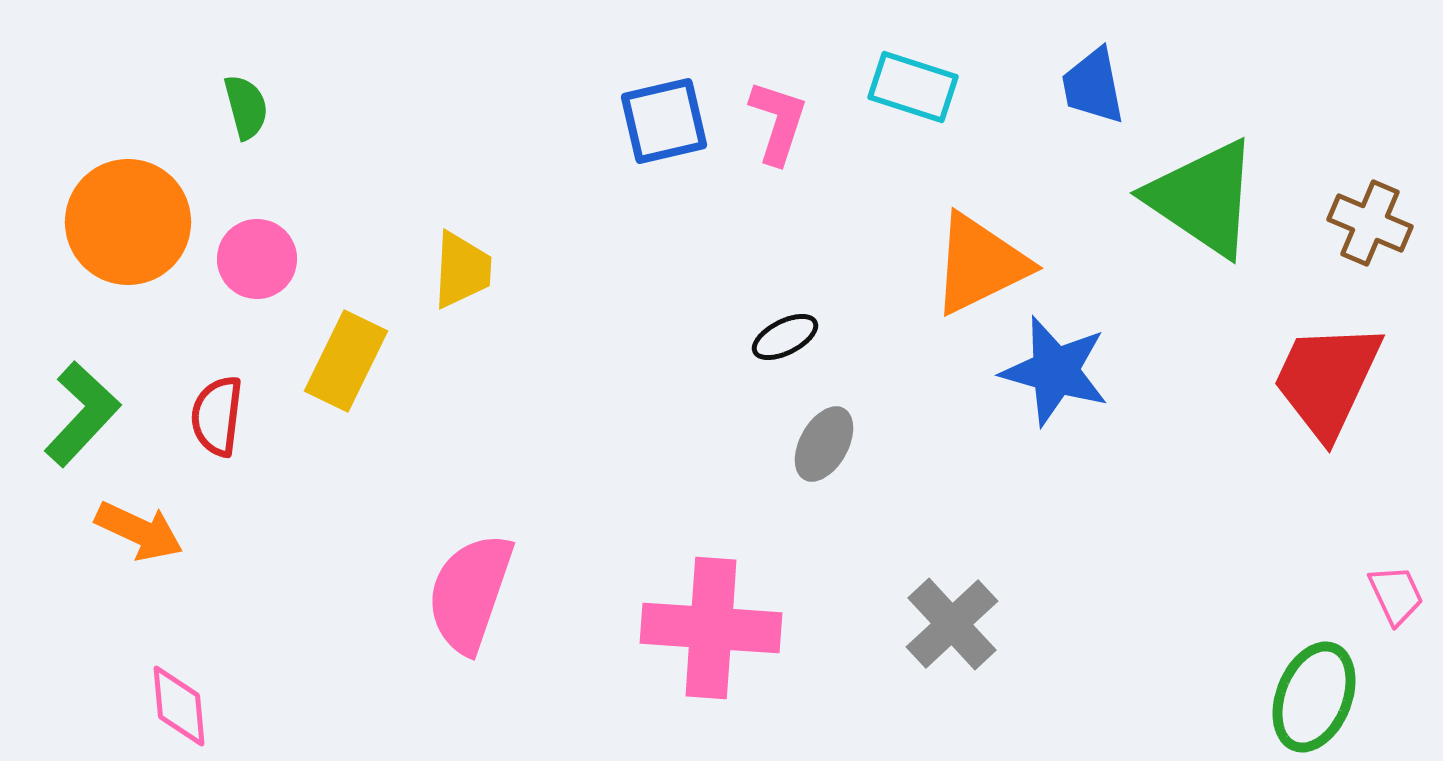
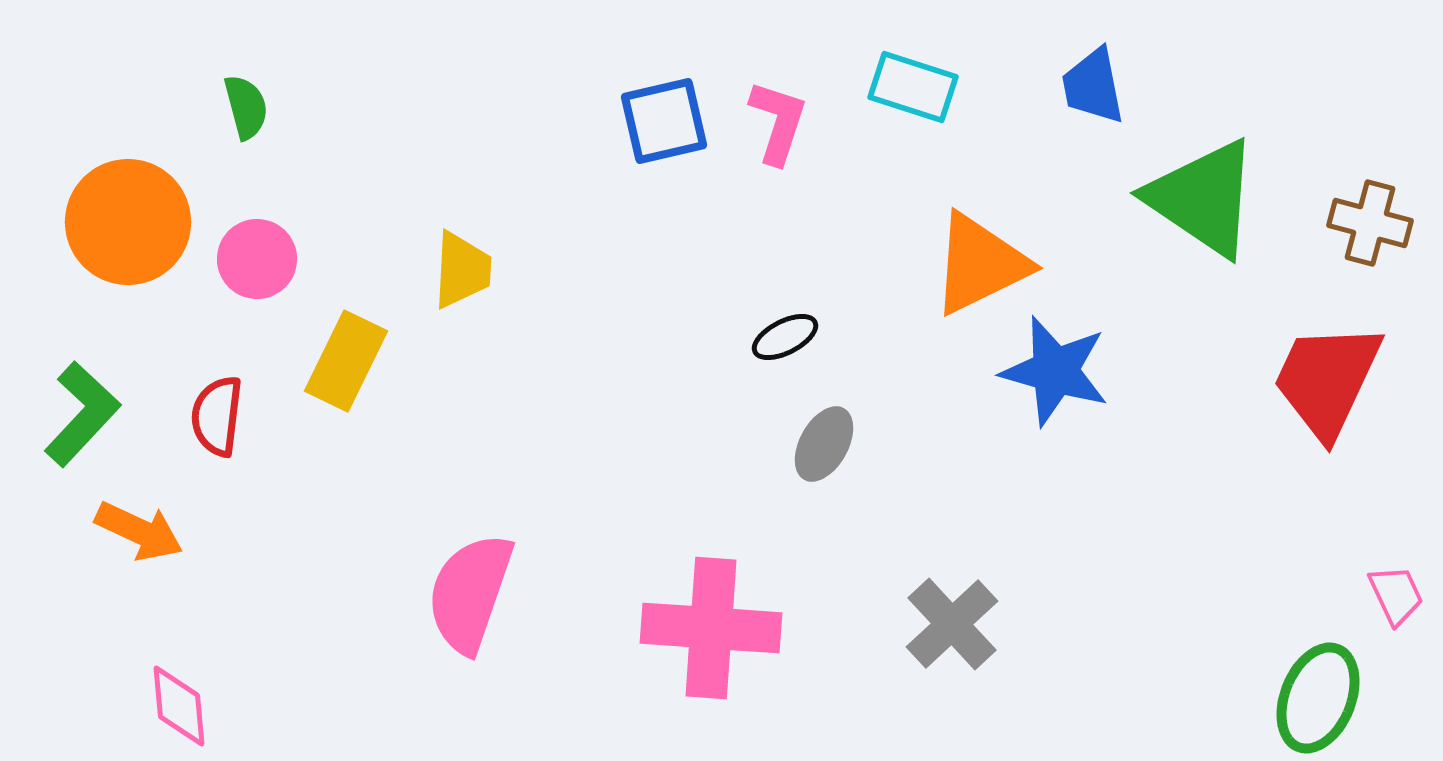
brown cross: rotated 8 degrees counterclockwise
green ellipse: moved 4 px right, 1 px down
